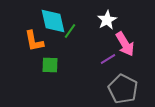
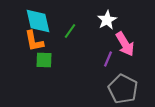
cyan diamond: moved 15 px left
purple line: rotated 35 degrees counterclockwise
green square: moved 6 px left, 5 px up
